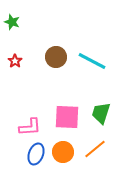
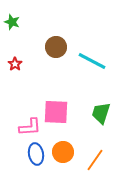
brown circle: moved 10 px up
red star: moved 3 px down
pink square: moved 11 px left, 5 px up
orange line: moved 11 px down; rotated 15 degrees counterclockwise
blue ellipse: rotated 30 degrees counterclockwise
